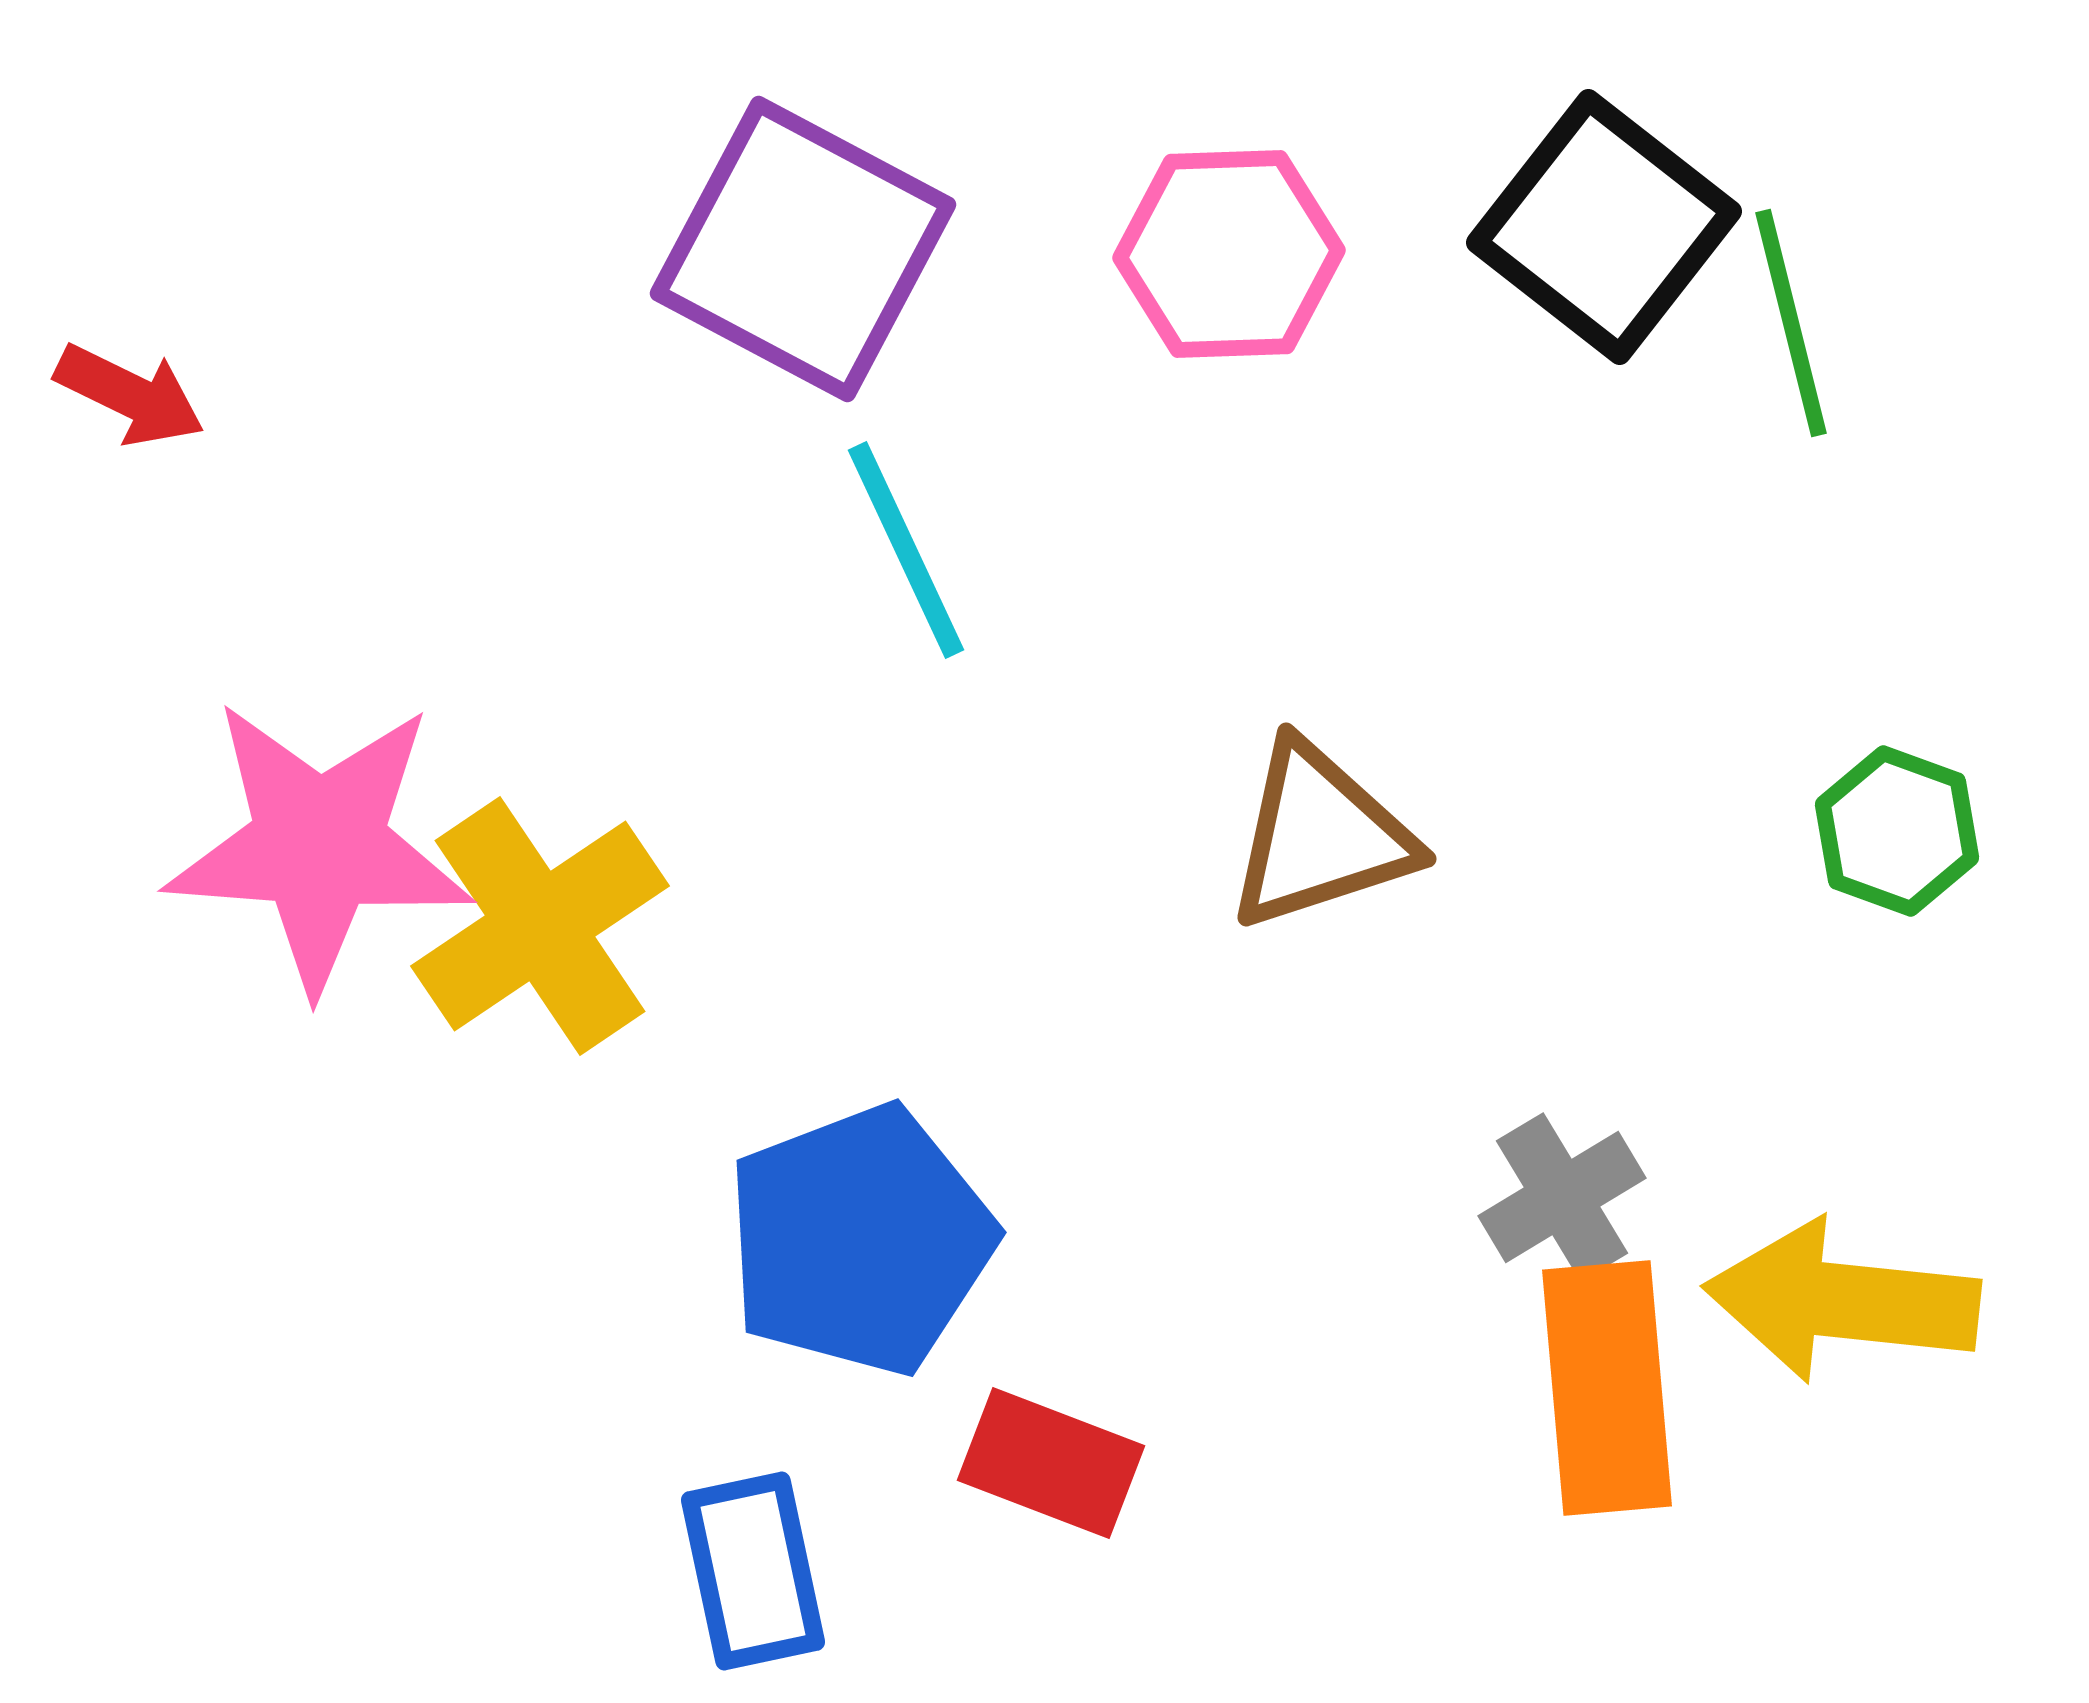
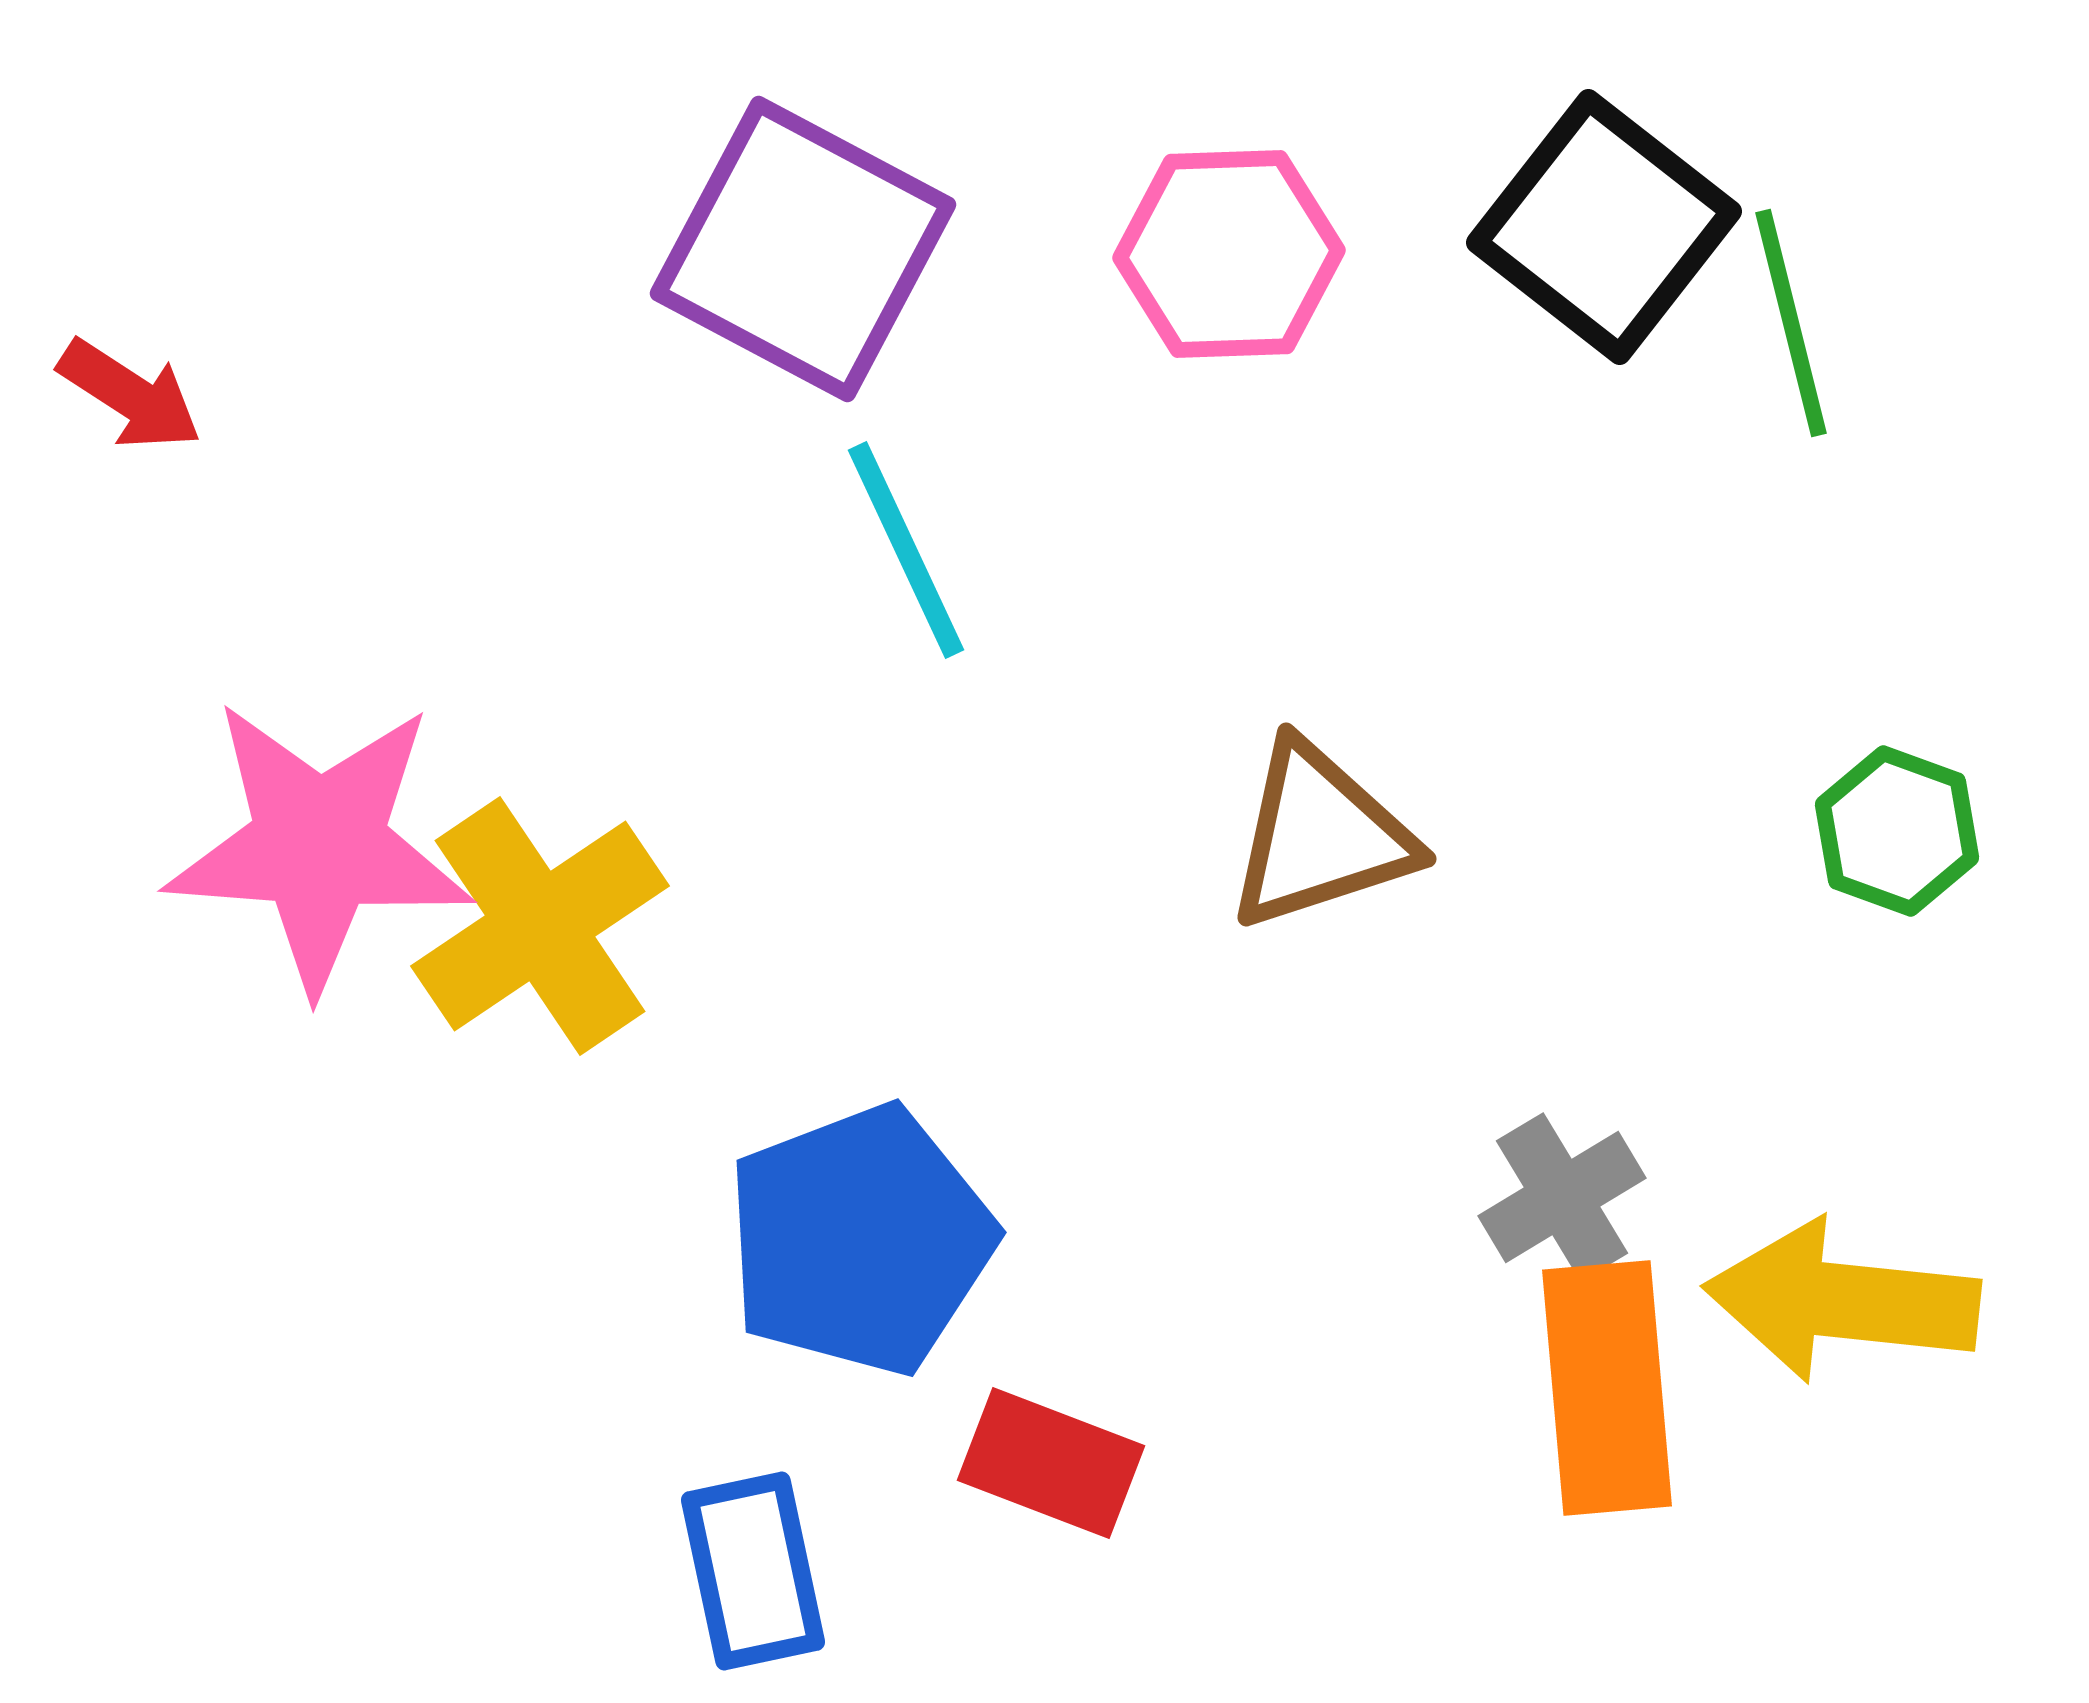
red arrow: rotated 7 degrees clockwise
